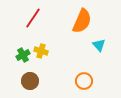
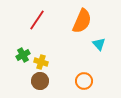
red line: moved 4 px right, 2 px down
cyan triangle: moved 1 px up
yellow cross: moved 11 px down
brown circle: moved 10 px right
